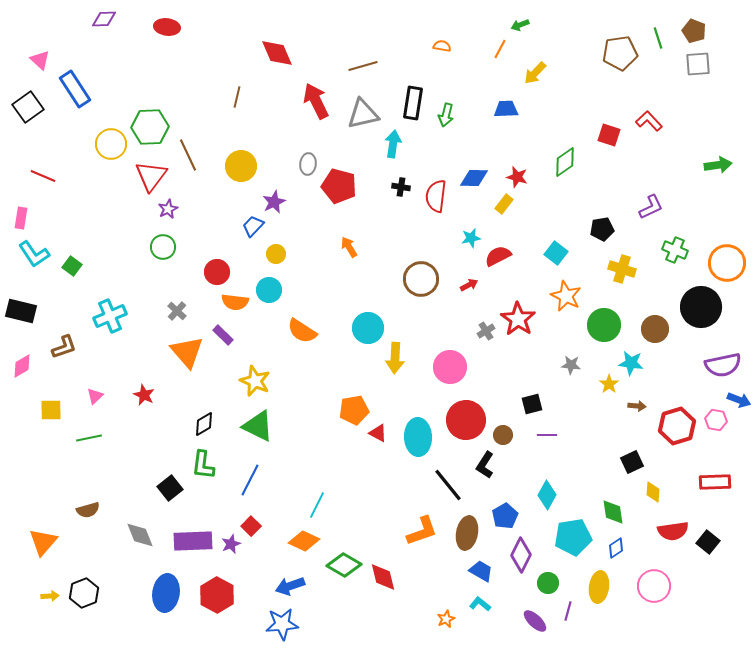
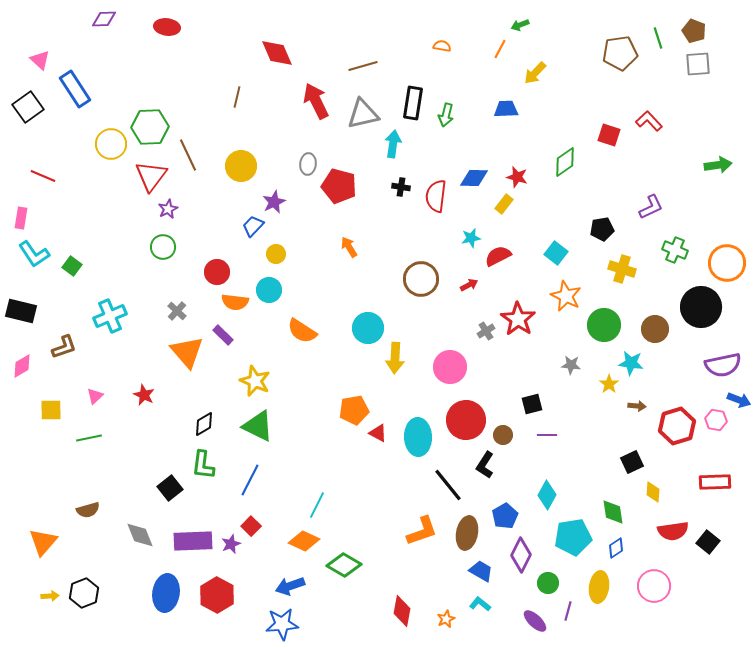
red diamond at (383, 577): moved 19 px right, 34 px down; rotated 24 degrees clockwise
